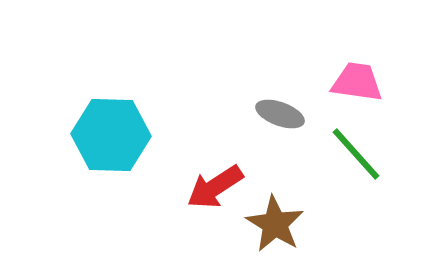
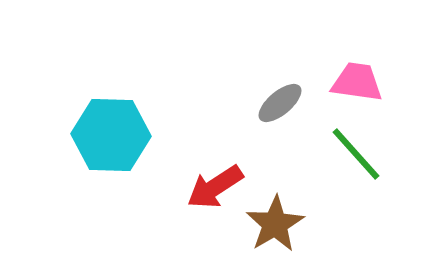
gray ellipse: moved 11 px up; rotated 60 degrees counterclockwise
brown star: rotated 10 degrees clockwise
